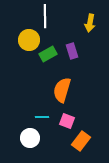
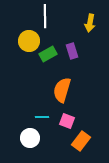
yellow circle: moved 1 px down
